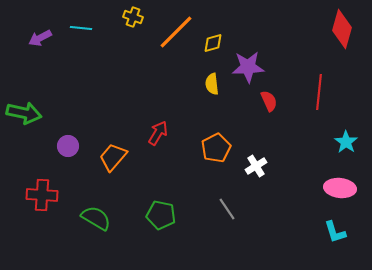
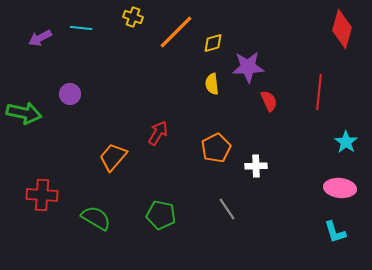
purple circle: moved 2 px right, 52 px up
white cross: rotated 30 degrees clockwise
